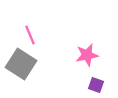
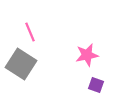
pink line: moved 3 px up
